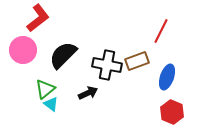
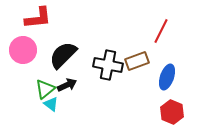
red L-shape: rotated 32 degrees clockwise
black cross: moved 1 px right
black arrow: moved 21 px left, 8 px up
